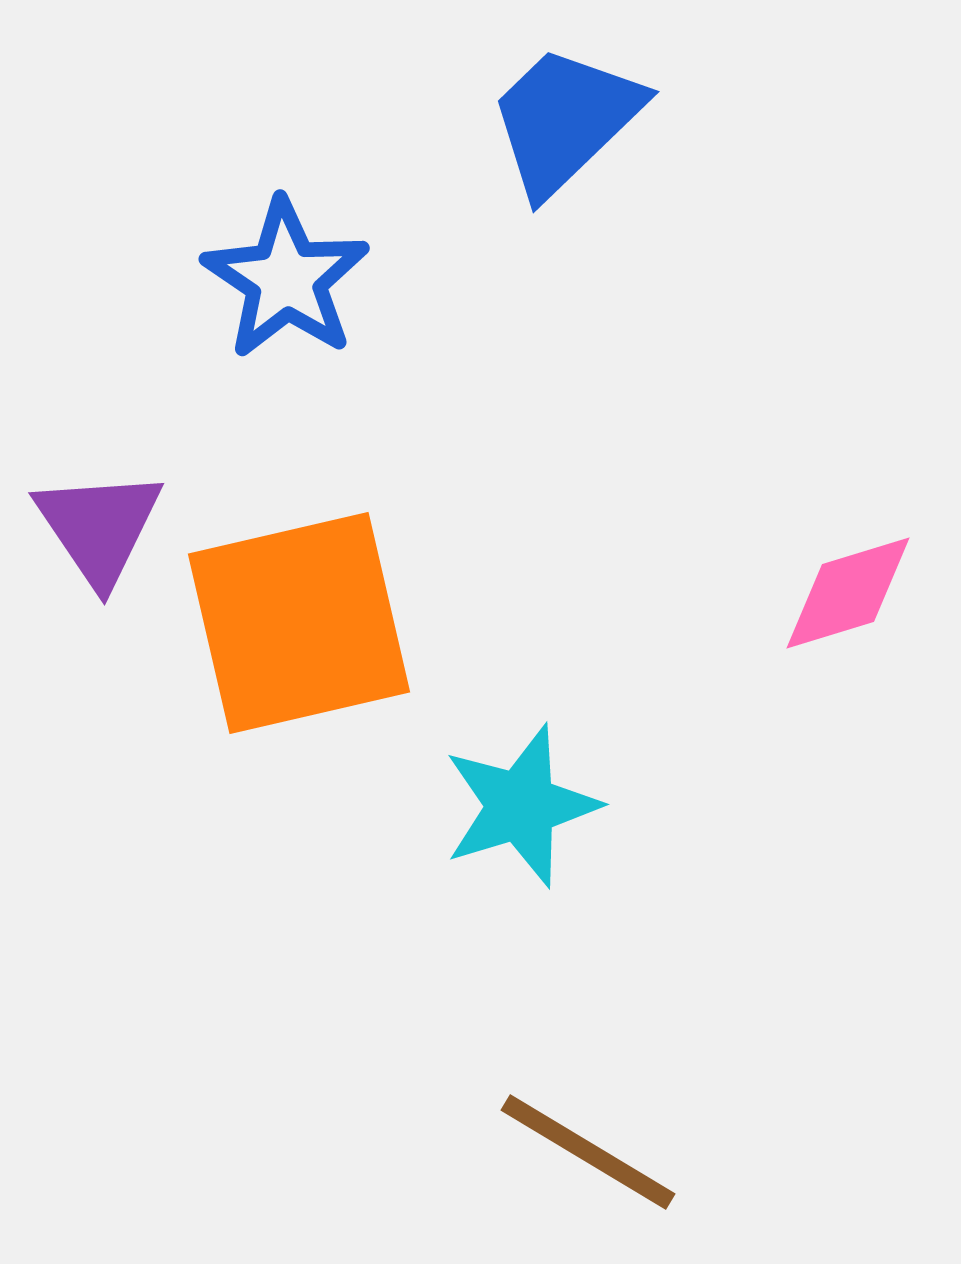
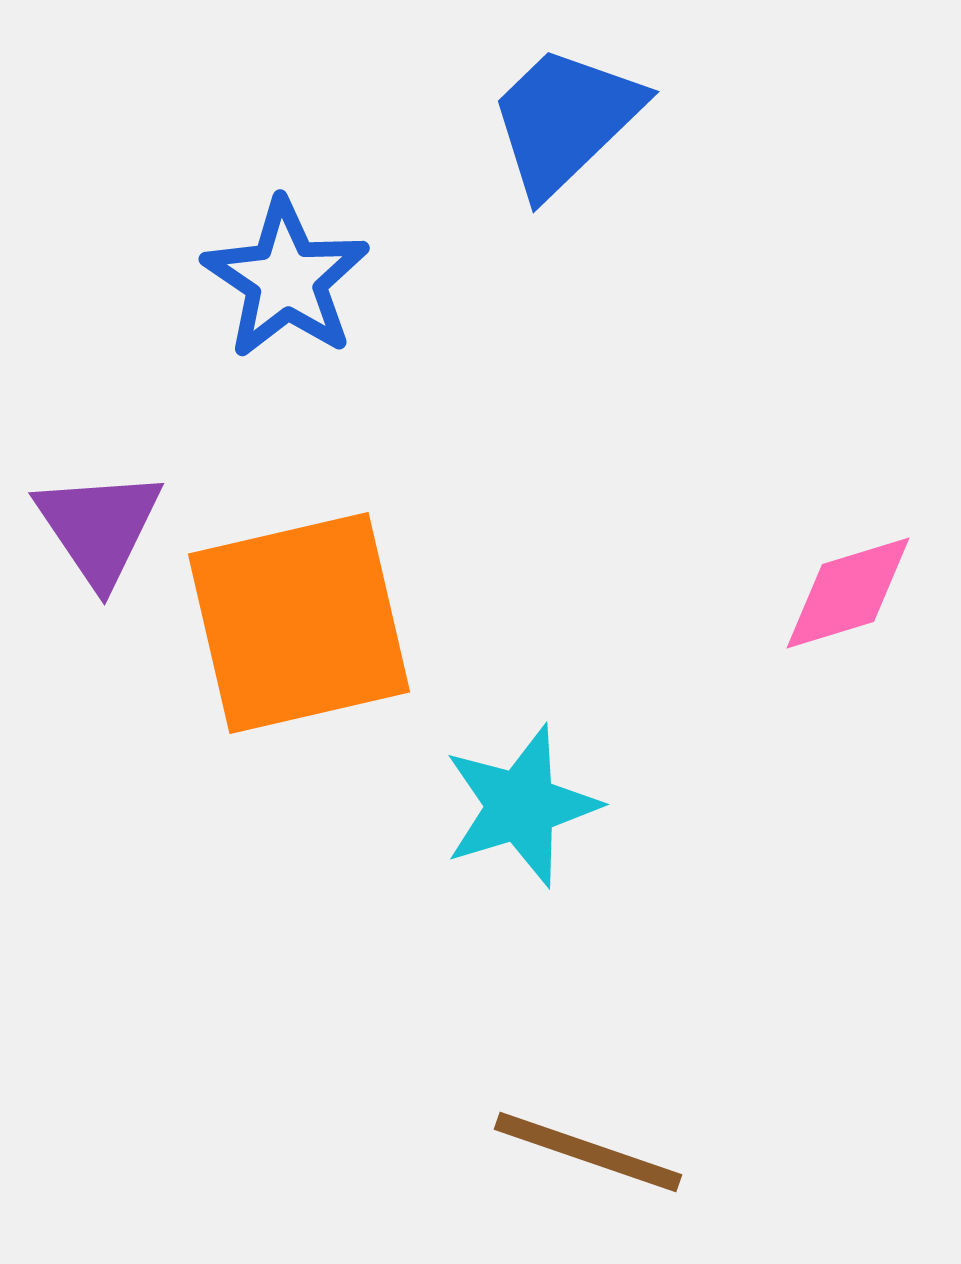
brown line: rotated 12 degrees counterclockwise
